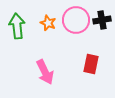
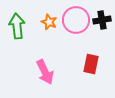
orange star: moved 1 px right, 1 px up
